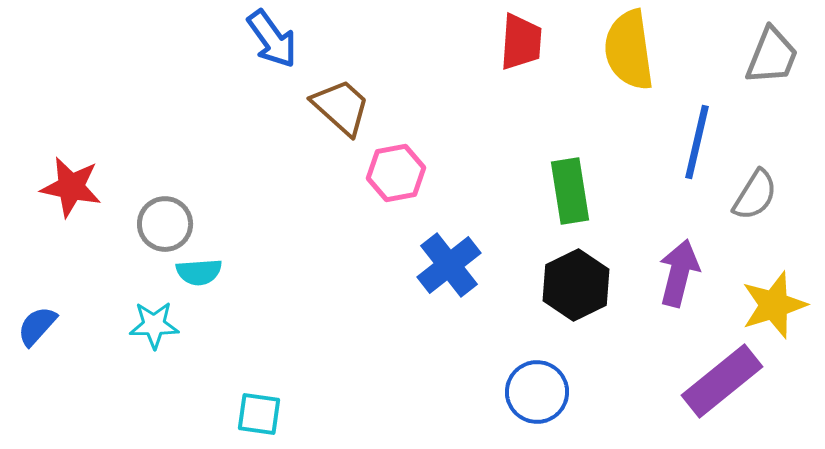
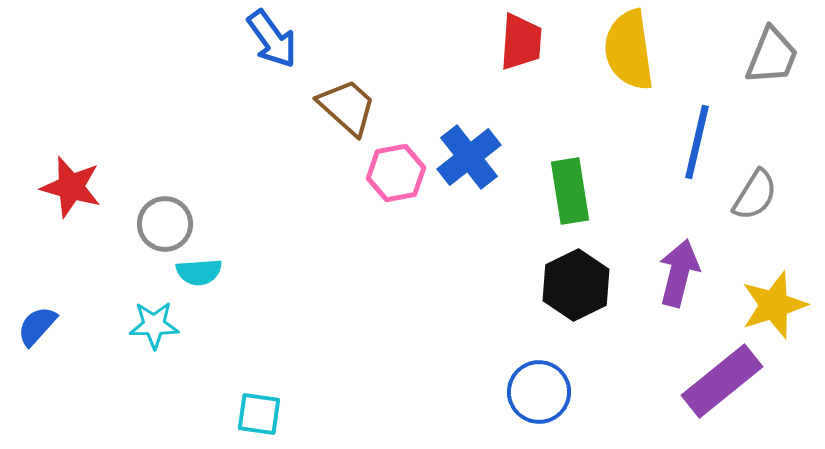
brown trapezoid: moved 6 px right
red star: rotated 4 degrees clockwise
blue cross: moved 20 px right, 108 px up
blue circle: moved 2 px right
